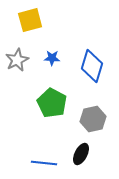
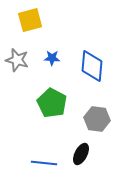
gray star: rotated 30 degrees counterclockwise
blue diamond: rotated 12 degrees counterclockwise
gray hexagon: moved 4 px right; rotated 20 degrees clockwise
